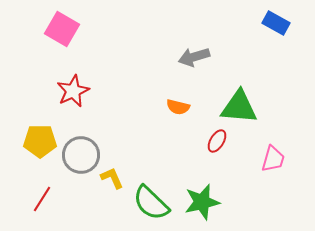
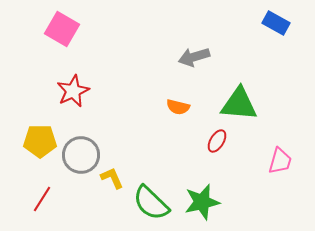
green triangle: moved 3 px up
pink trapezoid: moved 7 px right, 2 px down
